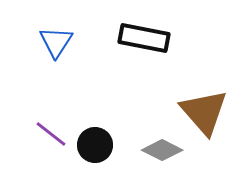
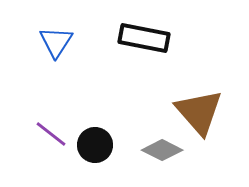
brown triangle: moved 5 px left
